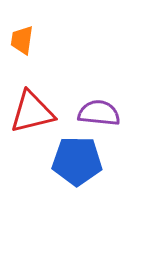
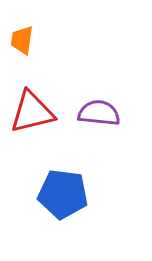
blue pentagon: moved 14 px left, 33 px down; rotated 6 degrees clockwise
